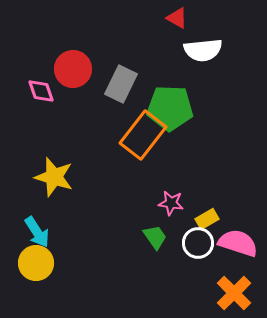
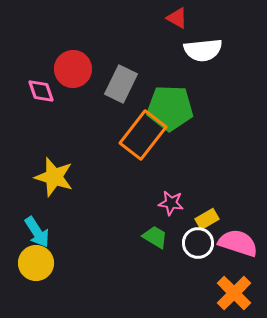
green trapezoid: rotated 24 degrees counterclockwise
